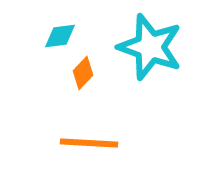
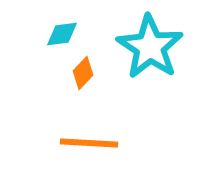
cyan diamond: moved 2 px right, 2 px up
cyan star: rotated 14 degrees clockwise
